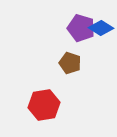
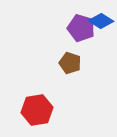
blue diamond: moved 7 px up
red hexagon: moved 7 px left, 5 px down
